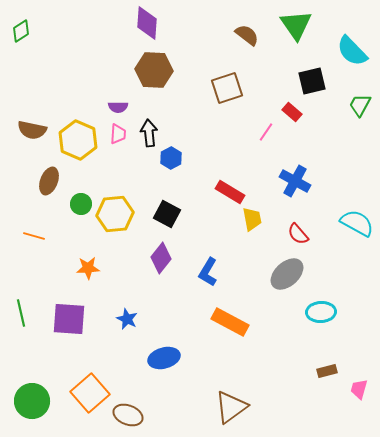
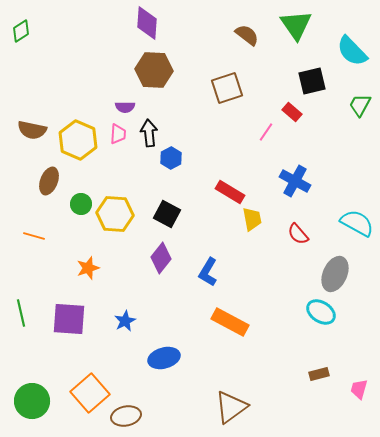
purple semicircle at (118, 107): moved 7 px right
yellow hexagon at (115, 214): rotated 9 degrees clockwise
orange star at (88, 268): rotated 15 degrees counterclockwise
gray ellipse at (287, 274): moved 48 px right; rotated 24 degrees counterclockwise
cyan ellipse at (321, 312): rotated 36 degrees clockwise
blue star at (127, 319): moved 2 px left, 2 px down; rotated 20 degrees clockwise
brown rectangle at (327, 371): moved 8 px left, 3 px down
brown ellipse at (128, 415): moved 2 px left, 1 px down; rotated 32 degrees counterclockwise
